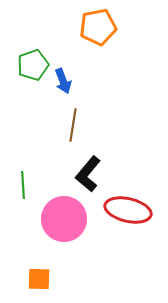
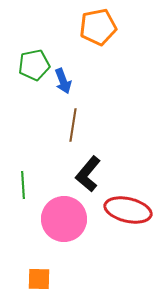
green pentagon: moved 1 px right; rotated 8 degrees clockwise
